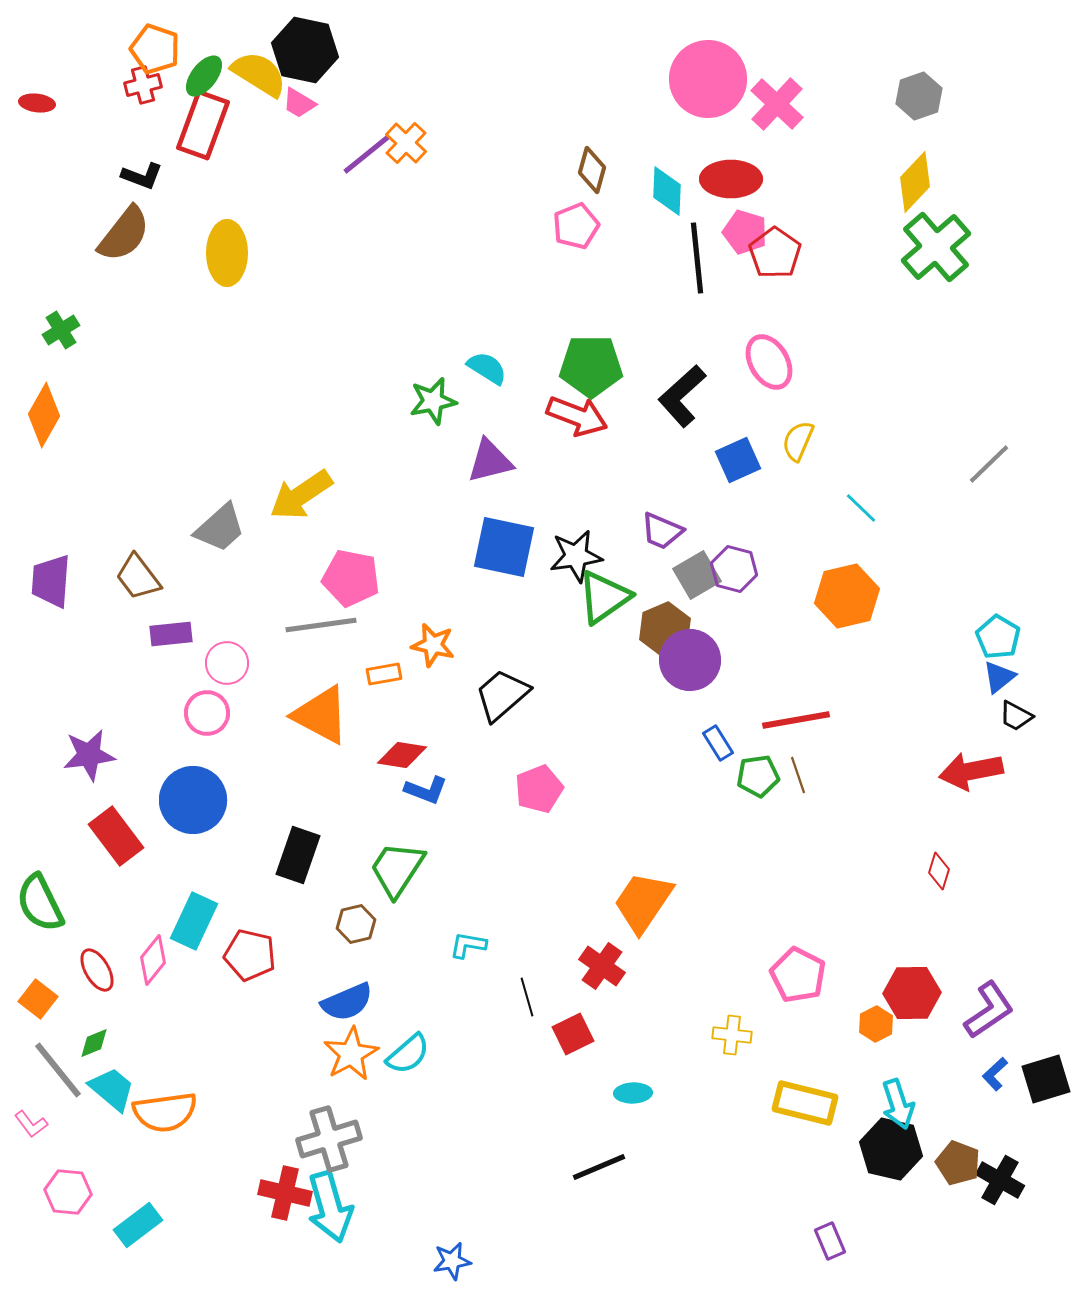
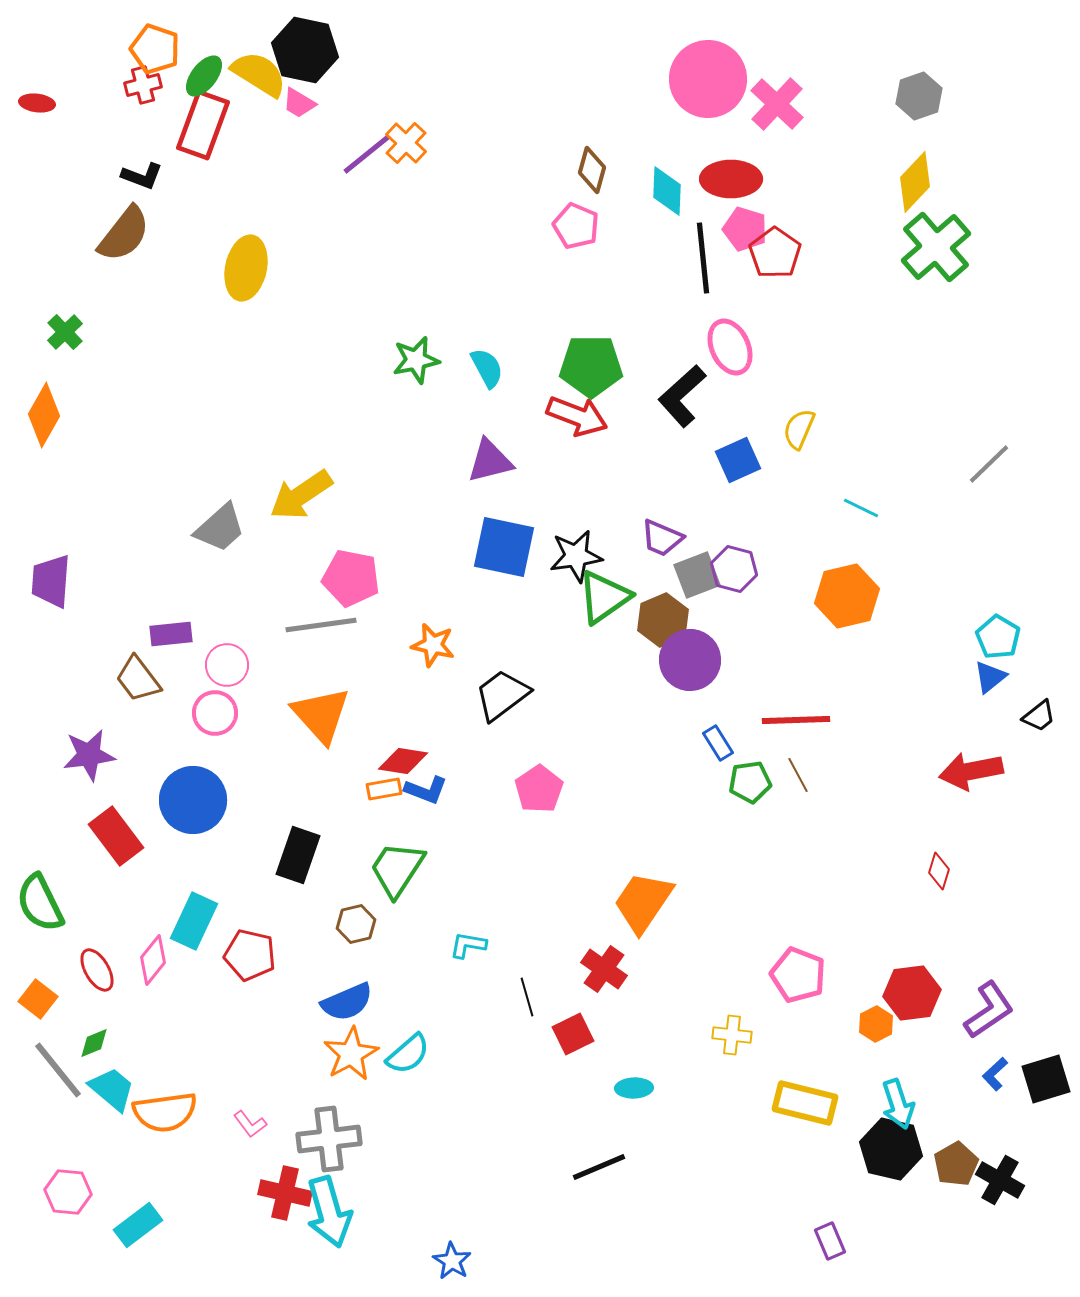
pink pentagon at (576, 226): rotated 27 degrees counterclockwise
pink pentagon at (745, 232): moved 3 px up
yellow ellipse at (227, 253): moved 19 px right, 15 px down; rotated 12 degrees clockwise
black line at (697, 258): moved 6 px right
green cross at (61, 330): moved 4 px right, 2 px down; rotated 12 degrees counterclockwise
pink ellipse at (769, 362): moved 39 px left, 15 px up; rotated 6 degrees clockwise
cyan semicircle at (487, 368): rotated 30 degrees clockwise
green star at (433, 401): moved 17 px left, 41 px up
yellow semicircle at (798, 441): moved 1 px right, 12 px up
cyan line at (861, 508): rotated 18 degrees counterclockwise
purple trapezoid at (662, 531): moved 7 px down
gray square at (697, 575): rotated 9 degrees clockwise
brown trapezoid at (138, 577): moved 102 px down
brown hexagon at (665, 629): moved 2 px left, 9 px up
pink circle at (227, 663): moved 2 px down
orange rectangle at (384, 674): moved 115 px down
blue triangle at (999, 677): moved 9 px left
black trapezoid at (502, 695): rotated 4 degrees clockwise
pink circle at (207, 713): moved 8 px right
orange triangle at (321, 715): rotated 20 degrees clockwise
black trapezoid at (1016, 716): moved 23 px right; rotated 66 degrees counterclockwise
red line at (796, 720): rotated 8 degrees clockwise
red diamond at (402, 755): moved 1 px right, 6 px down
brown line at (798, 775): rotated 9 degrees counterclockwise
green pentagon at (758, 776): moved 8 px left, 6 px down
pink pentagon at (539, 789): rotated 12 degrees counterclockwise
red cross at (602, 966): moved 2 px right, 3 px down
pink pentagon at (798, 975): rotated 6 degrees counterclockwise
red hexagon at (912, 993): rotated 6 degrees counterclockwise
cyan ellipse at (633, 1093): moved 1 px right, 5 px up
pink L-shape at (31, 1124): moved 219 px right
gray cross at (329, 1139): rotated 10 degrees clockwise
brown pentagon at (958, 1163): moved 2 px left, 1 px down; rotated 21 degrees clockwise
cyan arrow at (330, 1207): moved 1 px left, 5 px down
blue star at (452, 1261): rotated 30 degrees counterclockwise
